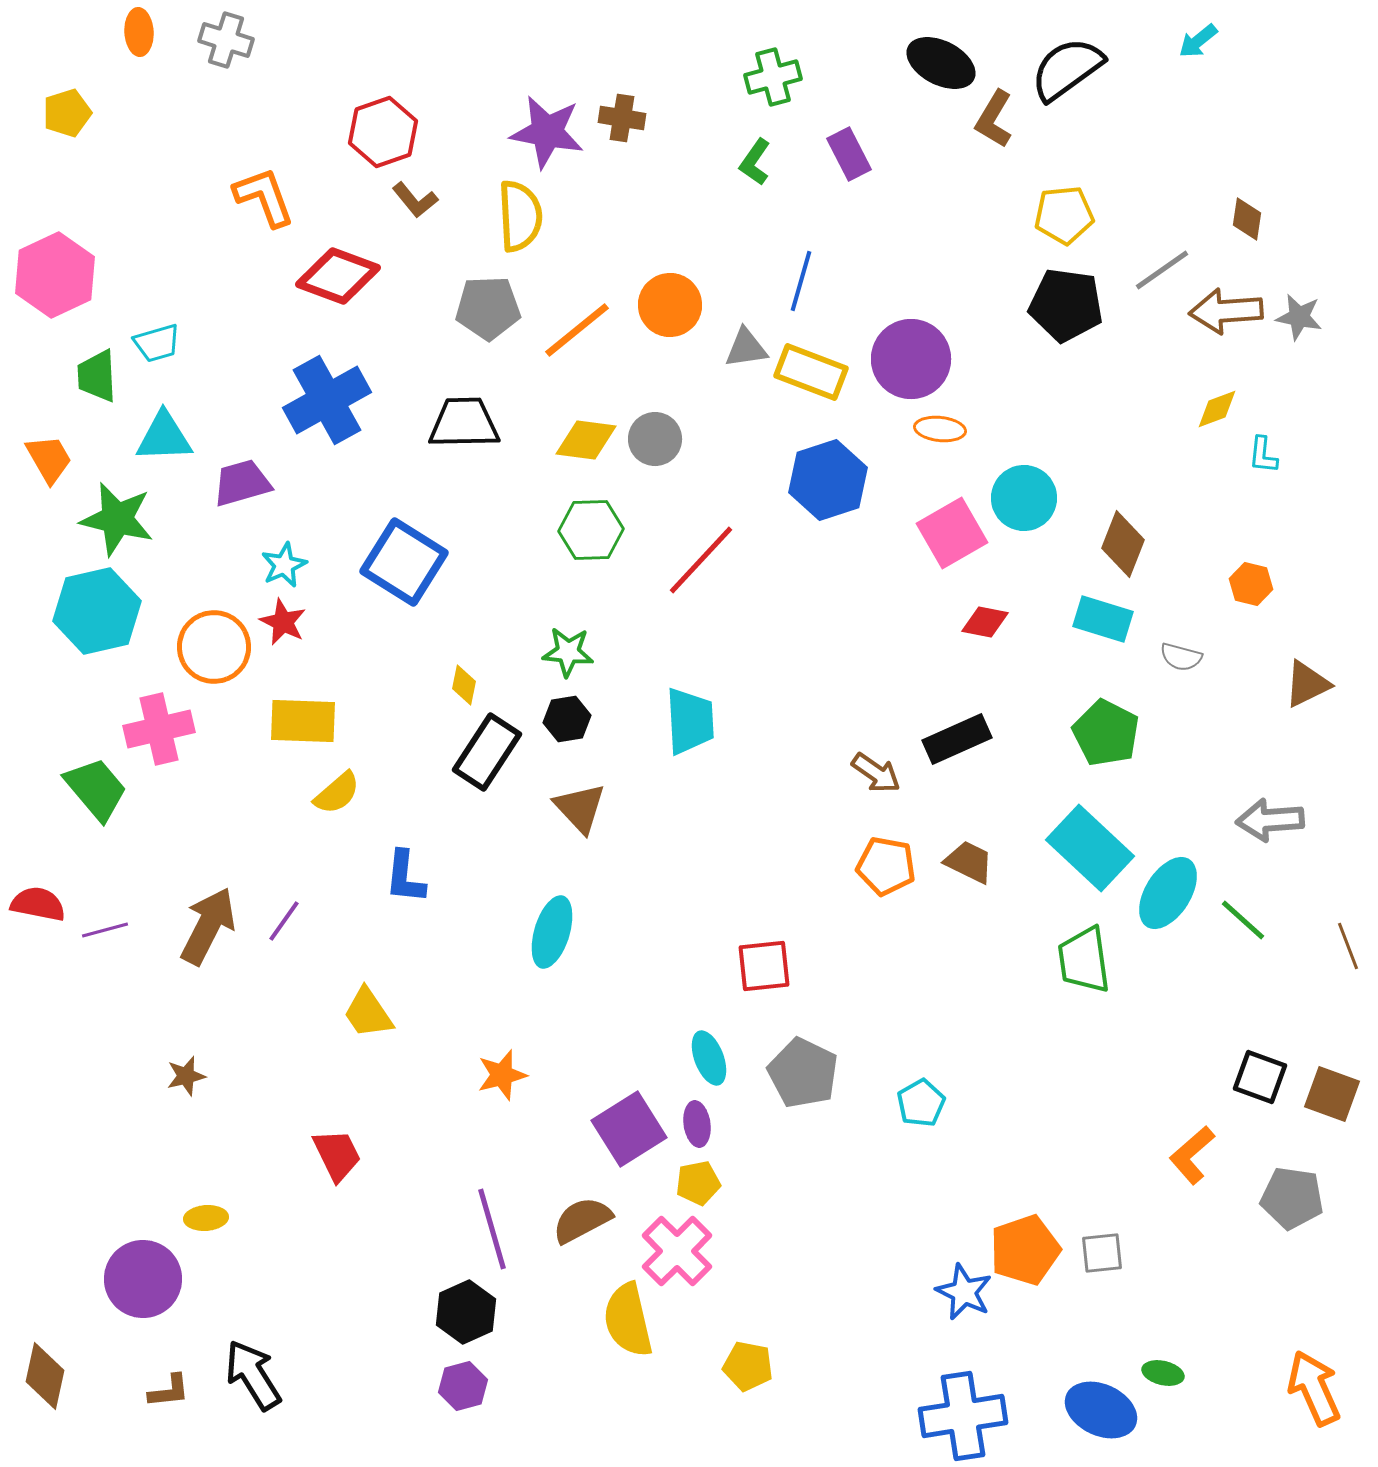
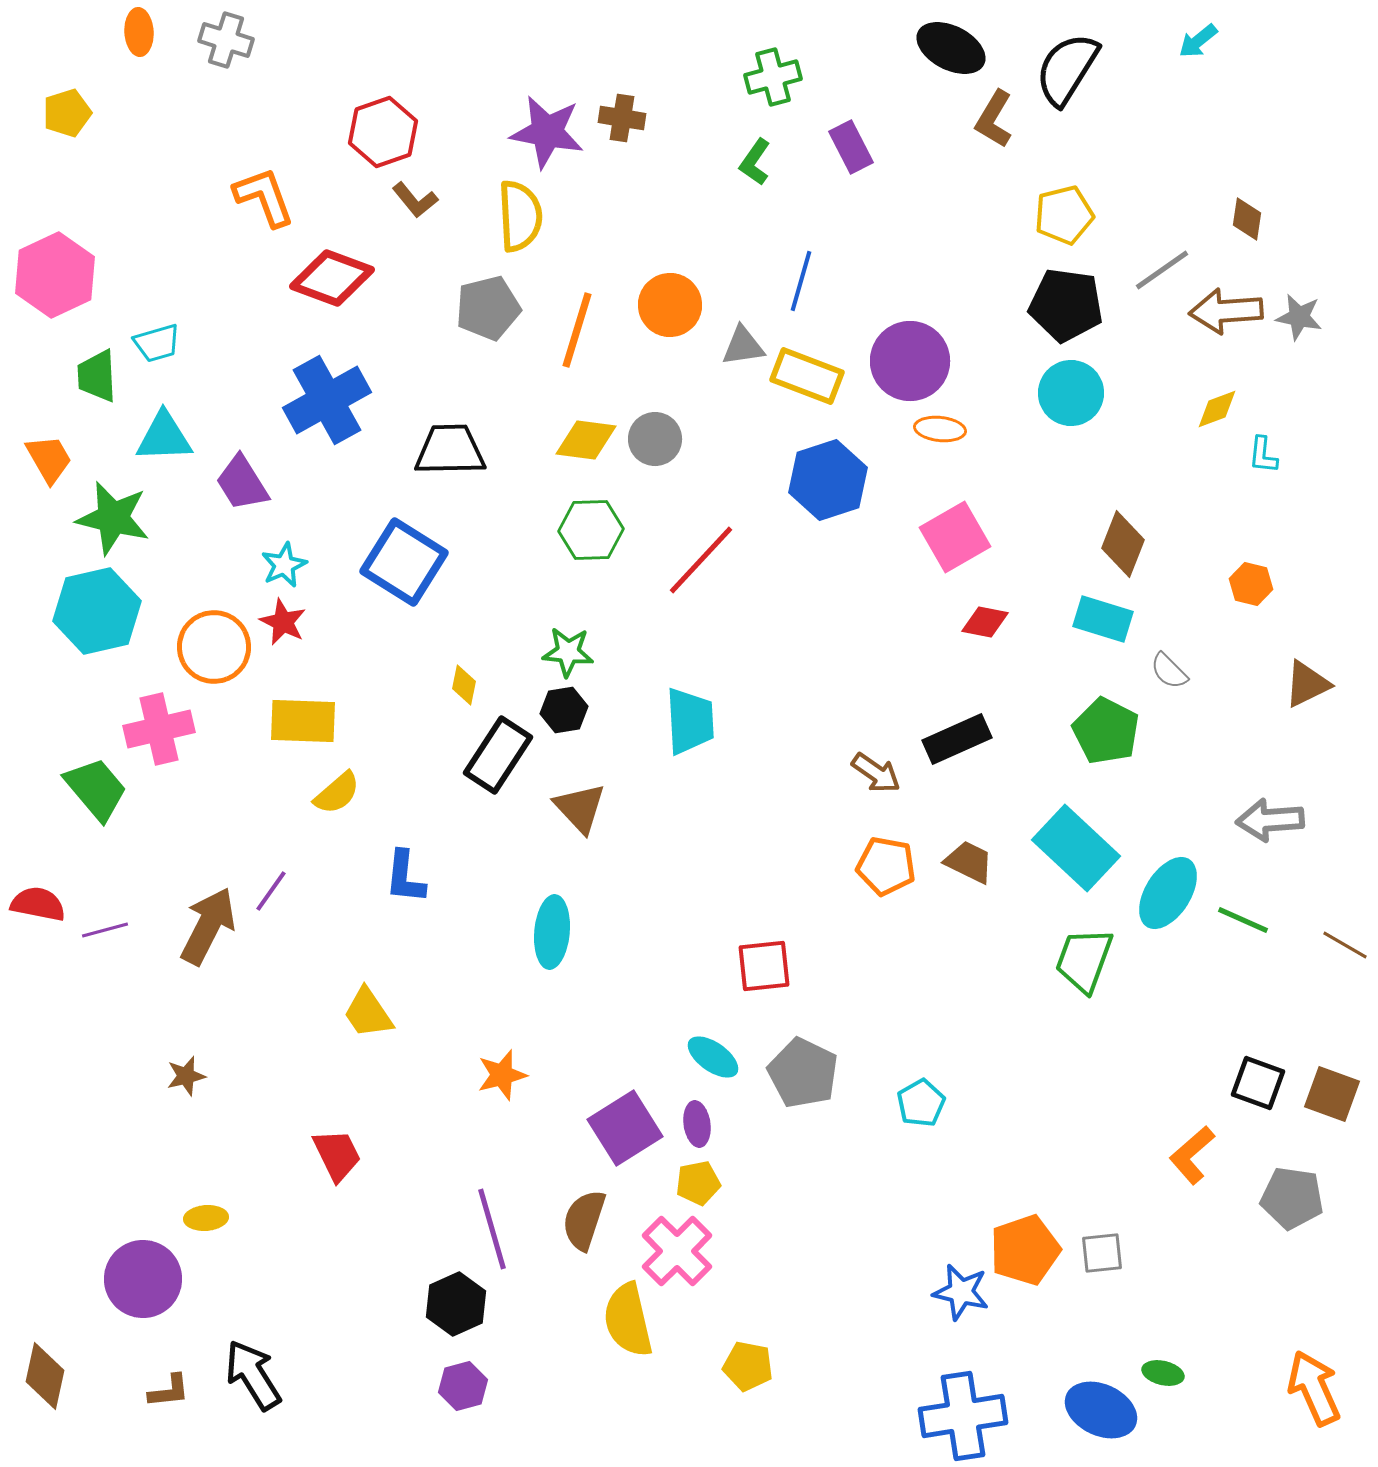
black ellipse at (941, 63): moved 10 px right, 15 px up
black semicircle at (1067, 69): rotated 22 degrees counterclockwise
purple rectangle at (849, 154): moved 2 px right, 7 px up
yellow pentagon at (1064, 215): rotated 8 degrees counterclockwise
red diamond at (338, 276): moved 6 px left, 2 px down
gray pentagon at (488, 308): rotated 12 degrees counterclockwise
orange line at (577, 330): rotated 34 degrees counterclockwise
gray triangle at (746, 348): moved 3 px left, 2 px up
purple circle at (911, 359): moved 1 px left, 2 px down
yellow rectangle at (811, 372): moved 4 px left, 4 px down
black trapezoid at (464, 423): moved 14 px left, 27 px down
purple trapezoid at (242, 483): rotated 106 degrees counterclockwise
cyan circle at (1024, 498): moved 47 px right, 105 px up
green star at (117, 519): moved 4 px left, 1 px up
pink square at (952, 533): moved 3 px right, 4 px down
gray semicircle at (1181, 657): moved 12 px left, 14 px down; rotated 30 degrees clockwise
black hexagon at (567, 719): moved 3 px left, 9 px up
green pentagon at (1106, 733): moved 2 px up
black rectangle at (487, 752): moved 11 px right, 3 px down
cyan rectangle at (1090, 848): moved 14 px left
green line at (1243, 920): rotated 18 degrees counterclockwise
purple line at (284, 921): moved 13 px left, 30 px up
cyan ellipse at (552, 932): rotated 12 degrees counterclockwise
brown line at (1348, 946): moved 3 px left, 1 px up; rotated 39 degrees counterclockwise
green trapezoid at (1084, 960): rotated 28 degrees clockwise
cyan ellipse at (709, 1058): moved 4 px right, 1 px up; rotated 34 degrees counterclockwise
black square at (1260, 1077): moved 2 px left, 6 px down
purple square at (629, 1129): moved 4 px left, 1 px up
brown semicircle at (582, 1220): moved 2 px right; rotated 44 degrees counterclockwise
blue star at (964, 1292): moved 3 px left; rotated 12 degrees counterclockwise
black hexagon at (466, 1312): moved 10 px left, 8 px up
